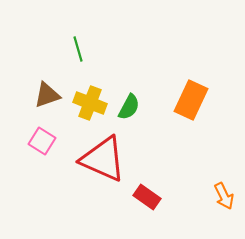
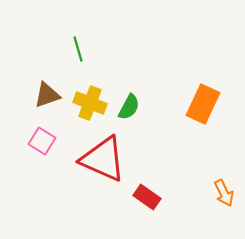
orange rectangle: moved 12 px right, 4 px down
orange arrow: moved 3 px up
